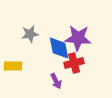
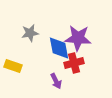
gray star: moved 1 px up
yellow rectangle: rotated 18 degrees clockwise
